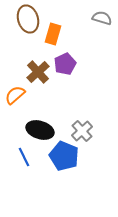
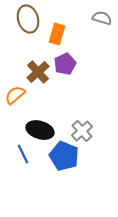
orange rectangle: moved 4 px right
blue line: moved 1 px left, 3 px up
